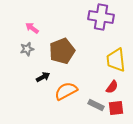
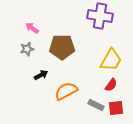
purple cross: moved 1 px left, 1 px up
brown pentagon: moved 4 px up; rotated 20 degrees clockwise
yellow trapezoid: moved 5 px left; rotated 145 degrees counterclockwise
black arrow: moved 2 px left, 2 px up
red semicircle: moved 1 px left, 2 px up
